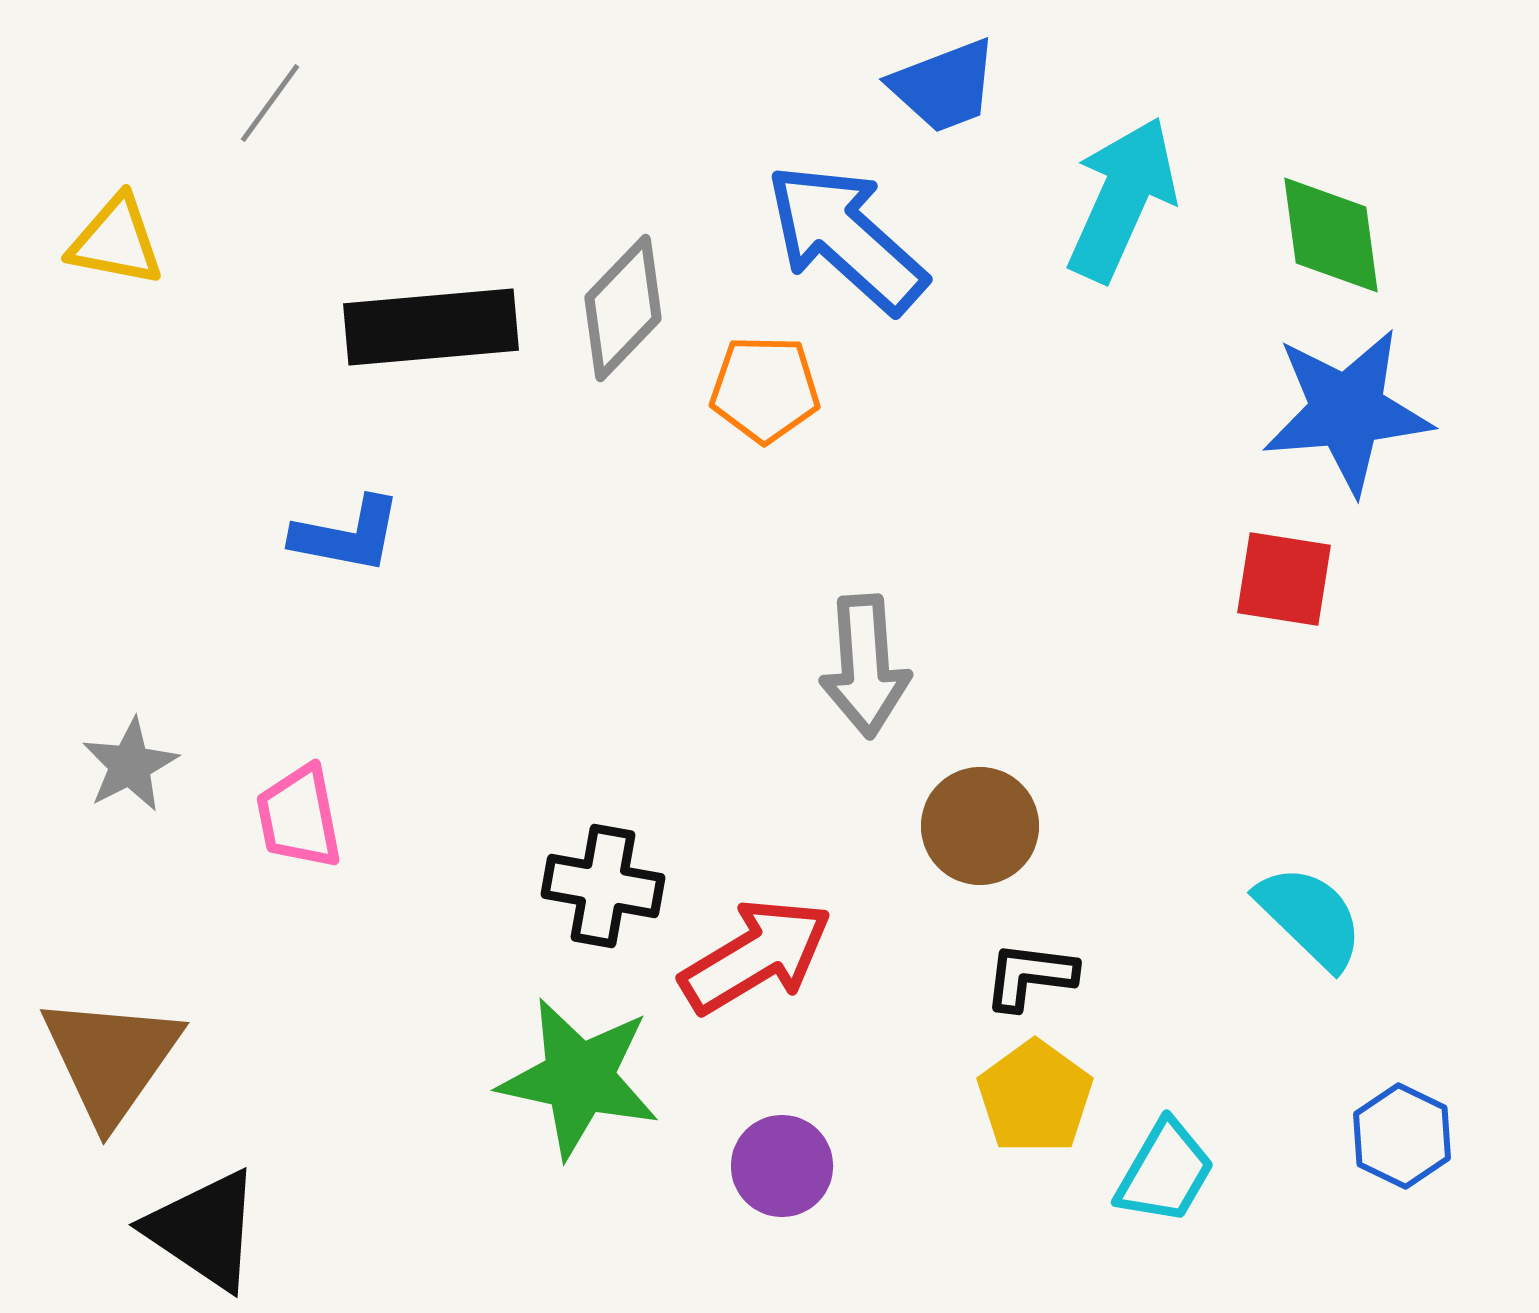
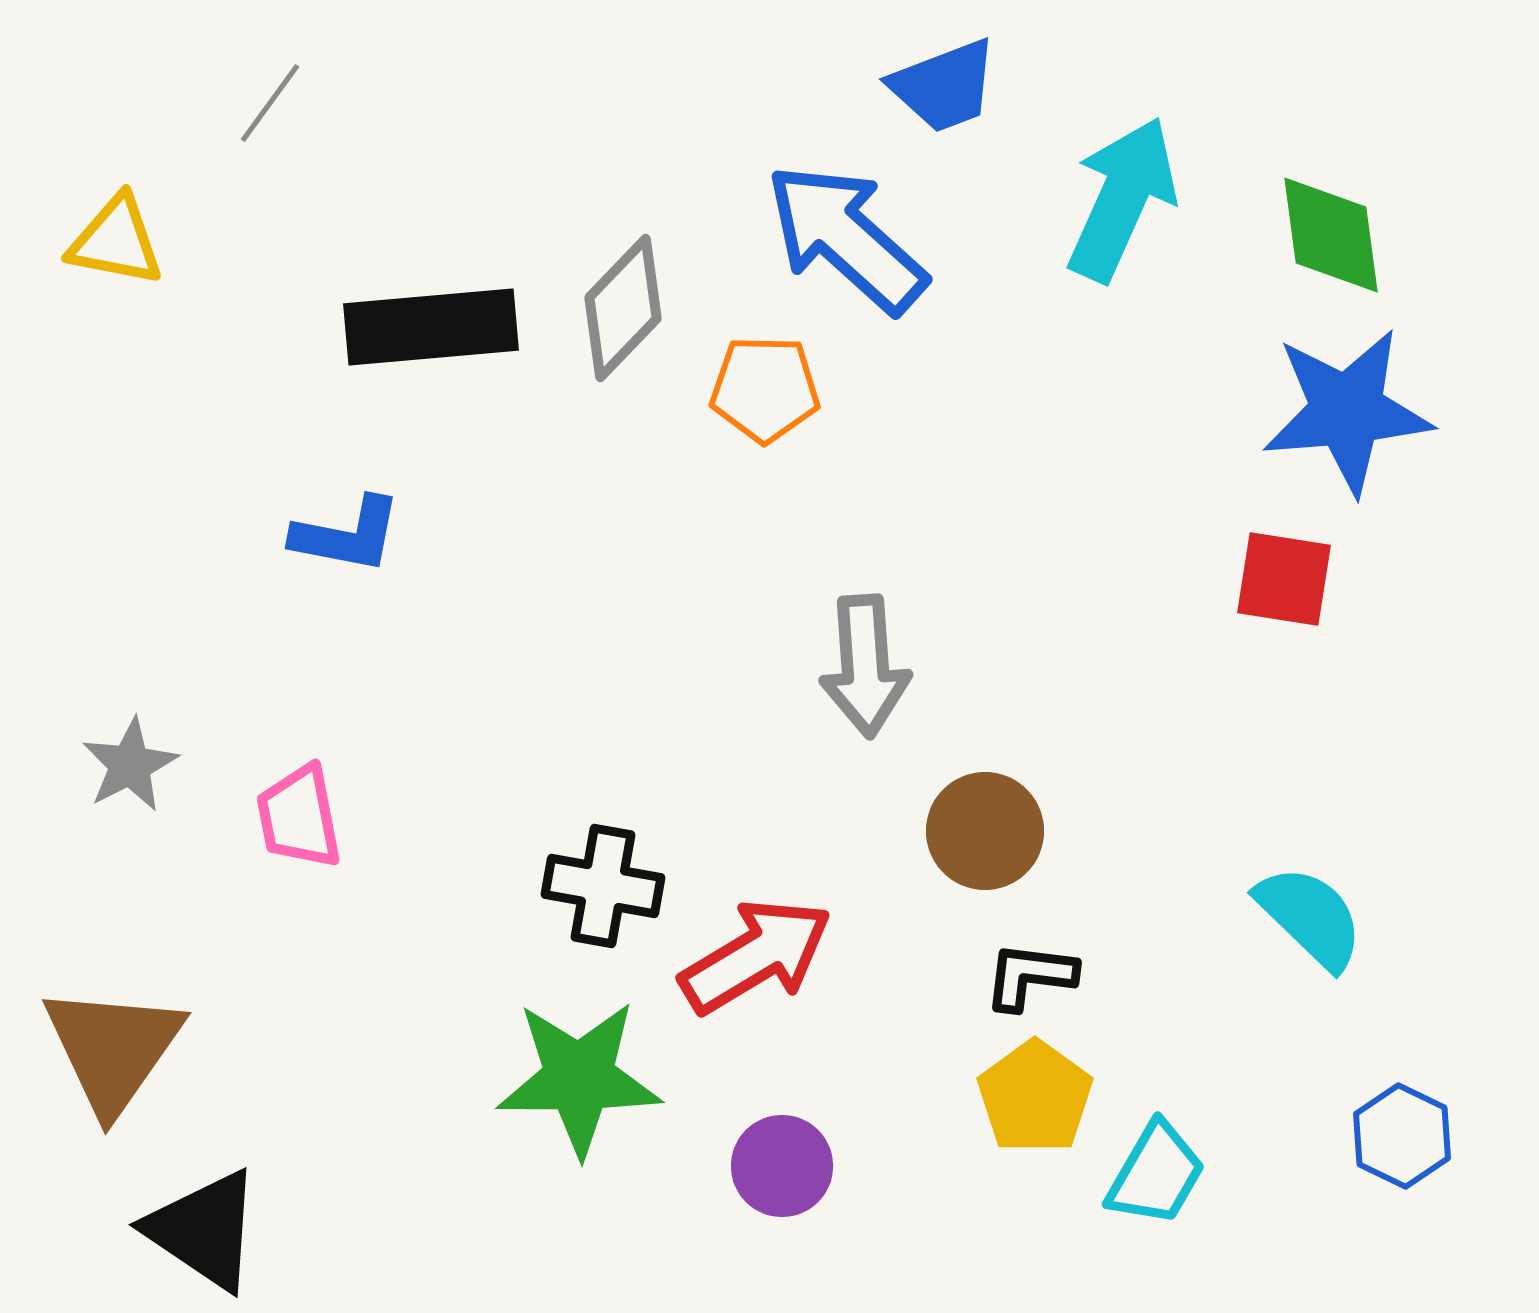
brown circle: moved 5 px right, 5 px down
brown triangle: moved 2 px right, 10 px up
green star: rotated 12 degrees counterclockwise
cyan trapezoid: moved 9 px left, 2 px down
